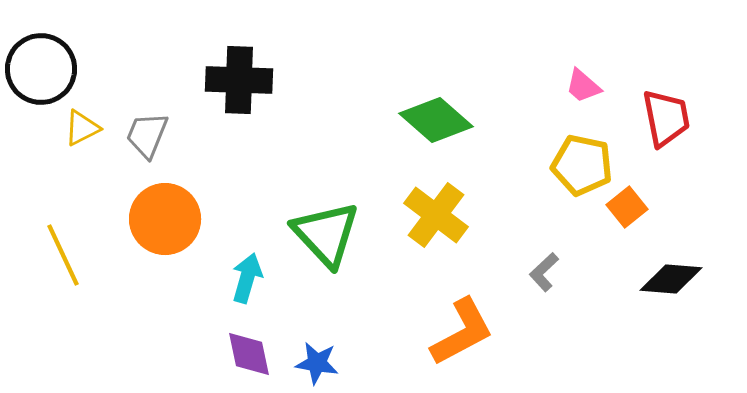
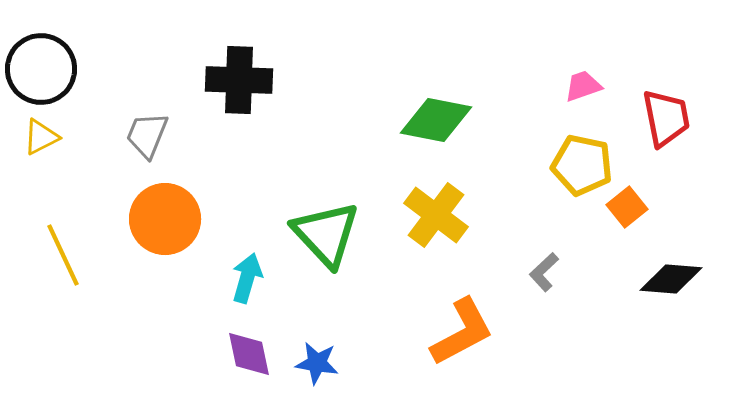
pink trapezoid: rotated 120 degrees clockwise
green diamond: rotated 30 degrees counterclockwise
yellow triangle: moved 41 px left, 9 px down
